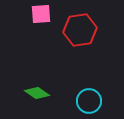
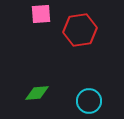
green diamond: rotated 40 degrees counterclockwise
